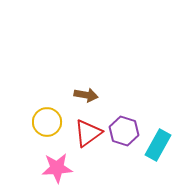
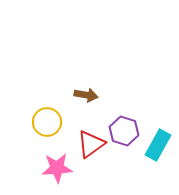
red triangle: moved 3 px right, 11 px down
